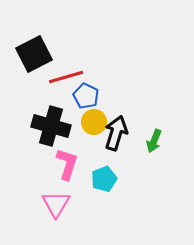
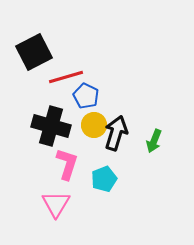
black square: moved 2 px up
yellow circle: moved 3 px down
